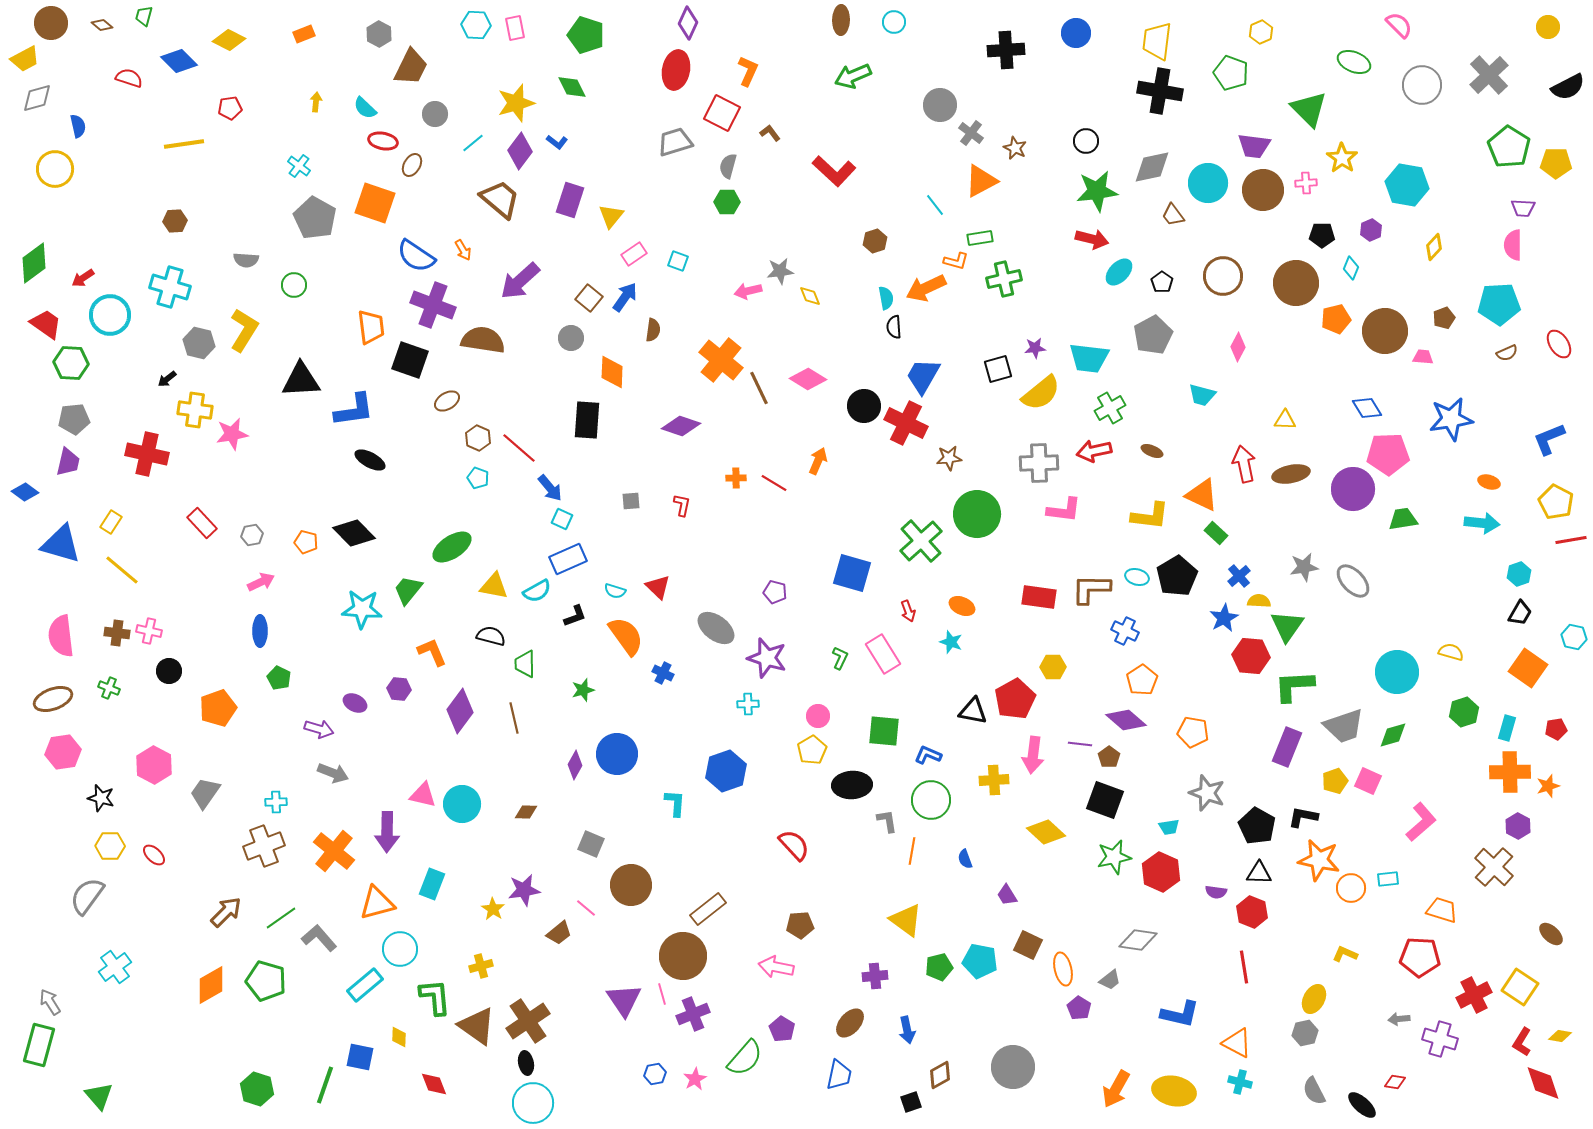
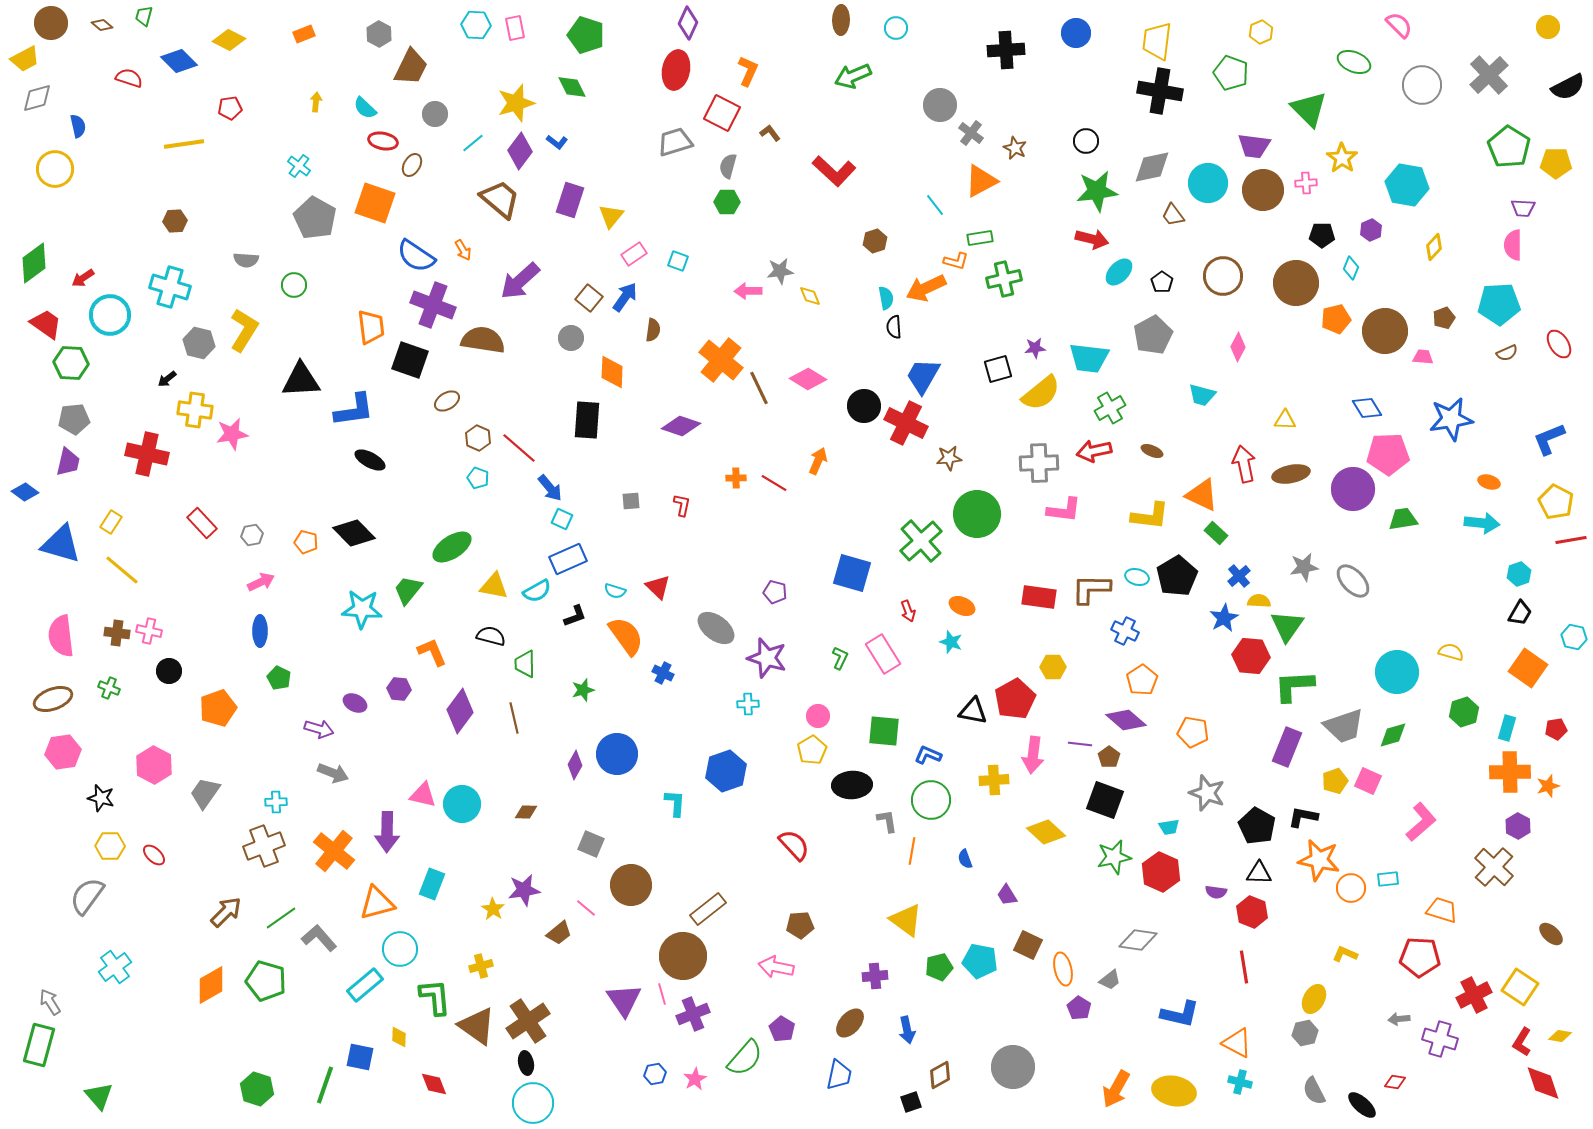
cyan circle at (894, 22): moved 2 px right, 6 px down
pink arrow at (748, 291): rotated 12 degrees clockwise
